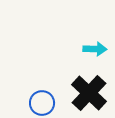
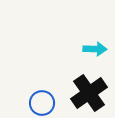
black cross: rotated 12 degrees clockwise
